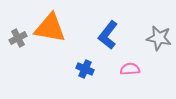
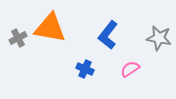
pink semicircle: rotated 30 degrees counterclockwise
